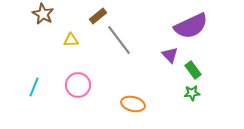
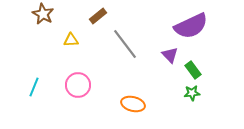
gray line: moved 6 px right, 4 px down
